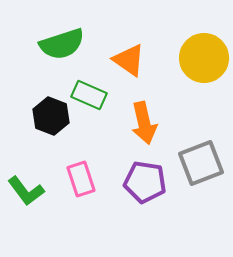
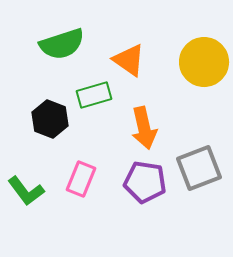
yellow circle: moved 4 px down
green rectangle: moved 5 px right; rotated 40 degrees counterclockwise
black hexagon: moved 1 px left, 3 px down
orange arrow: moved 5 px down
gray square: moved 2 px left, 5 px down
pink rectangle: rotated 40 degrees clockwise
